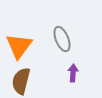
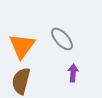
gray ellipse: rotated 20 degrees counterclockwise
orange triangle: moved 3 px right
